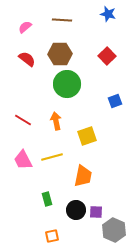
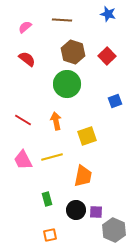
brown hexagon: moved 13 px right, 2 px up; rotated 20 degrees clockwise
orange square: moved 2 px left, 1 px up
